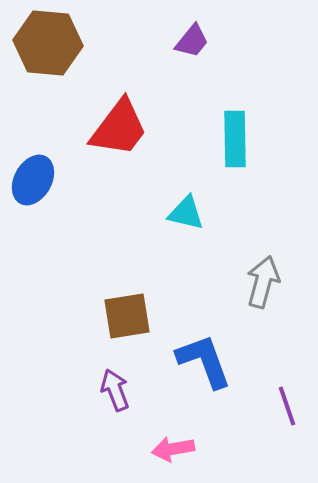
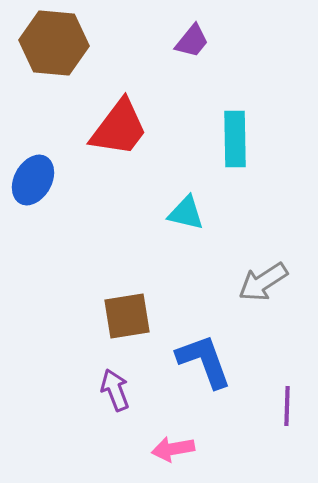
brown hexagon: moved 6 px right
gray arrow: rotated 138 degrees counterclockwise
purple line: rotated 21 degrees clockwise
